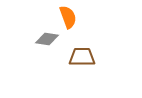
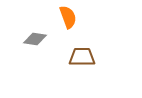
gray diamond: moved 12 px left
